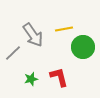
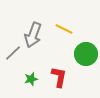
yellow line: rotated 36 degrees clockwise
gray arrow: rotated 55 degrees clockwise
green circle: moved 3 px right, 7 px down
red L-shape: rotated 25 degrees clockwise
